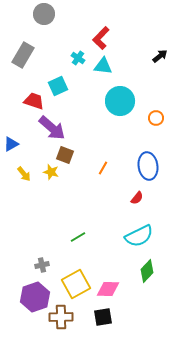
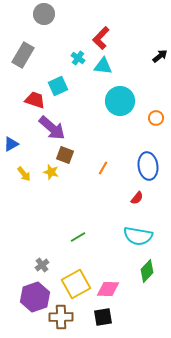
red trapezoid: moved 1 px right, 1 px up
cyan semicircle: moved 1 px left; rotated 36 degrees clockwise
gray cross: rotated 24 degrees counterclockwise
